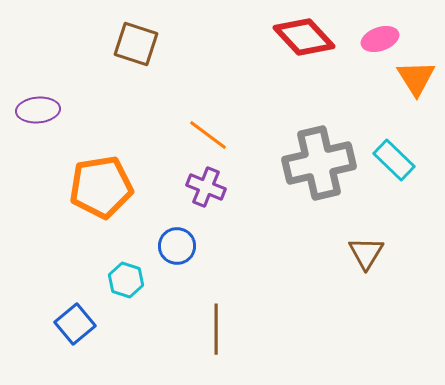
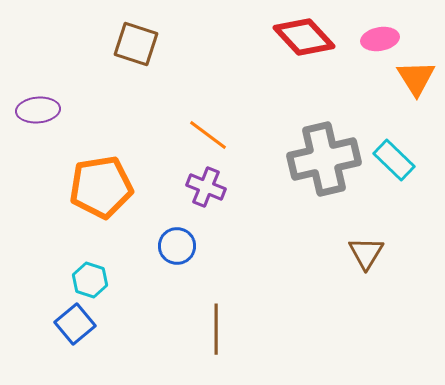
pink ellipse: rotated 9 degrees clockwise
gray cross: moved 5 px right, 4 px up
cyan hexagon: moved 36 px left
